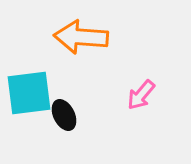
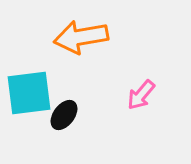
orange arrow: rotated 14 degrees counterclockwise
black ellipse: rotated 64 degrees clockwise
